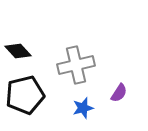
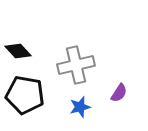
black pentagon: rotated 24 degrees clockwise
blue star: moved 3 px left, 1 px up
